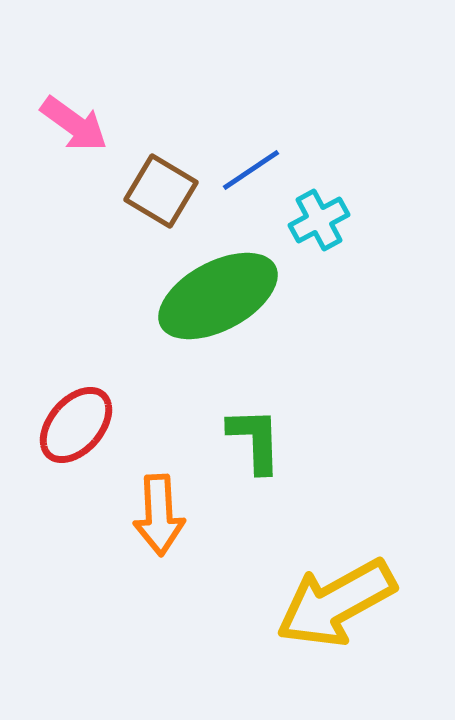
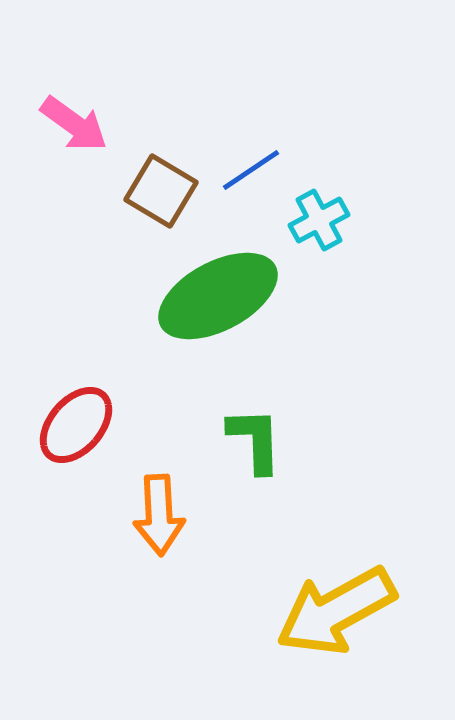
yellow arrow: moved 8 px down
